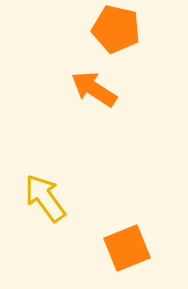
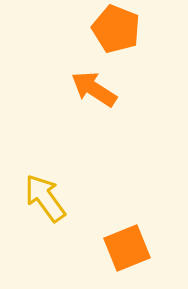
orange pentagon: rotated 9 degrees clockwise
